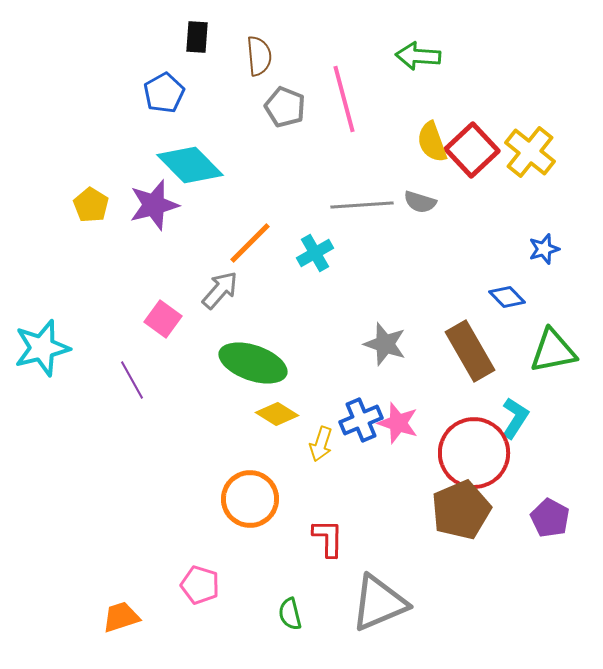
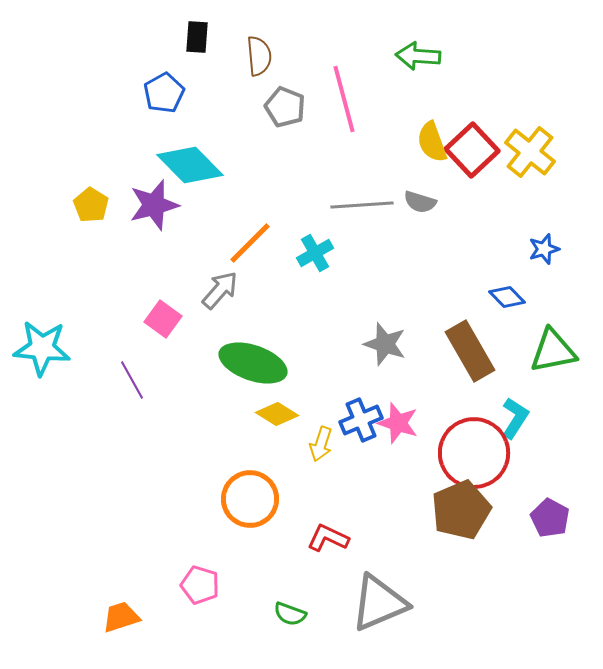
cyan star: rotated 20 degrees clockwise
red L-shape: rotated 66 degrees counterclockwise
green semicircle: rotated 56 degrees counterclockwise
